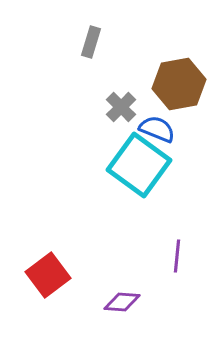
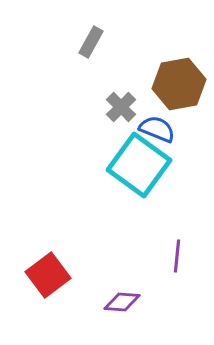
gray rectangle: rotated 12 degrees clockwise
